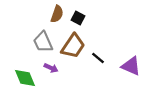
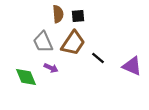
brown semicircle: moved 1 px right; rotated 24 degrees counterclockwise
black square: moved 2 px up; rotated 32 degrees counterclockwise
brown trapezoid: moved 3 px up
purple triangle: moved 1 px right
green diamond: moved 1 px right, 1 px up
